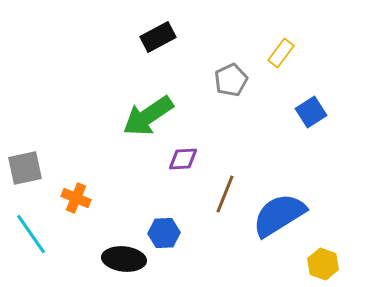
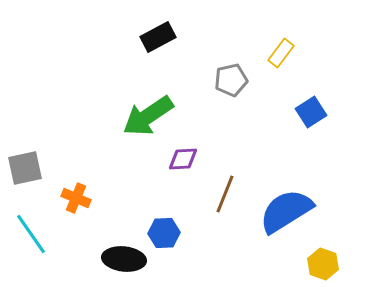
gray pentagon: rotated 12 degrees clockwise
blue semicircle: moved 7 px right, 4 px up
